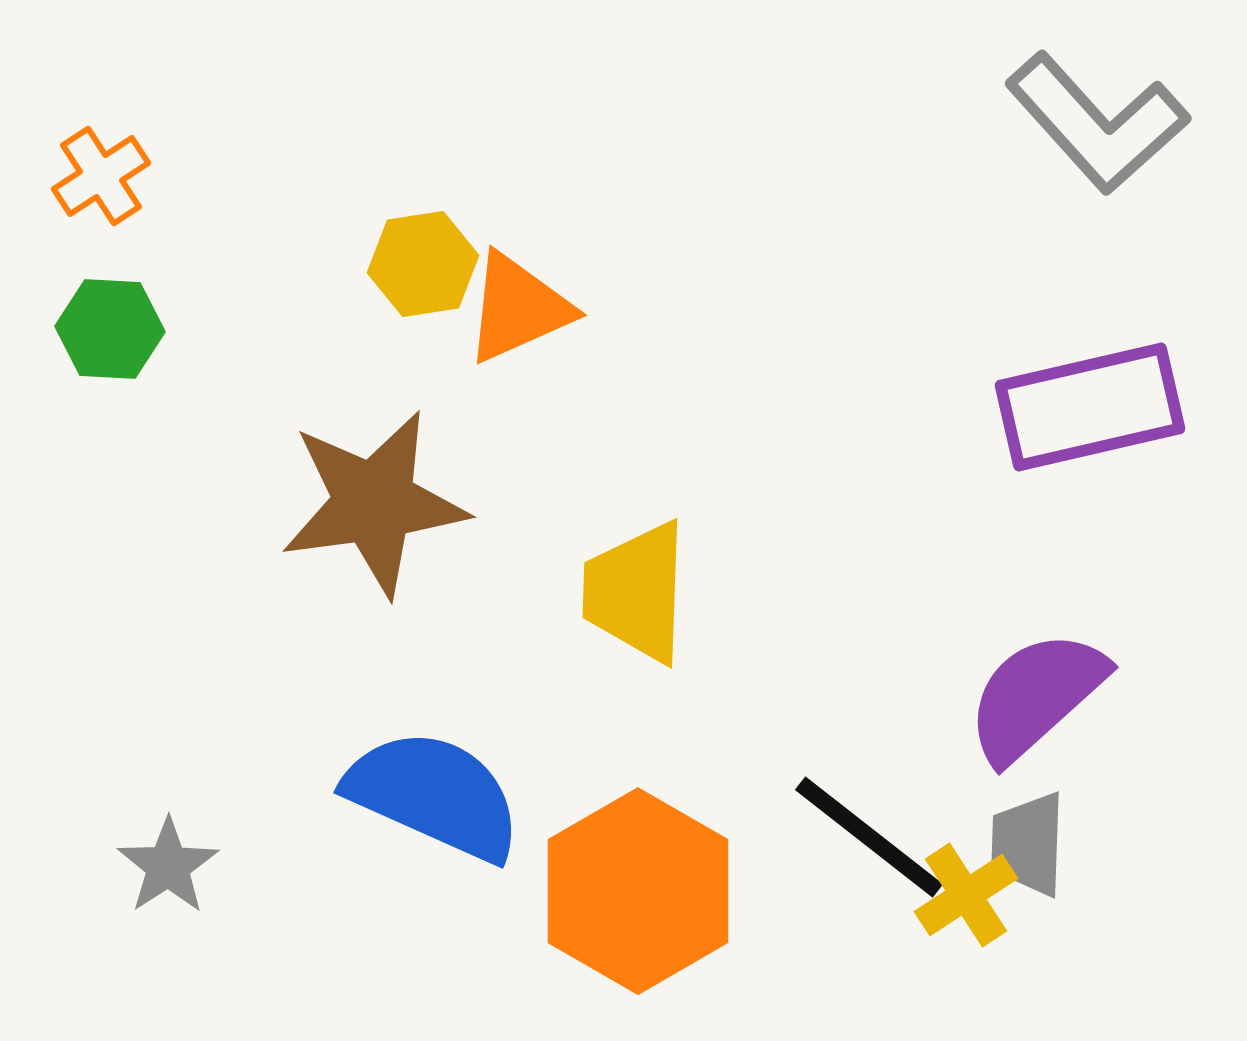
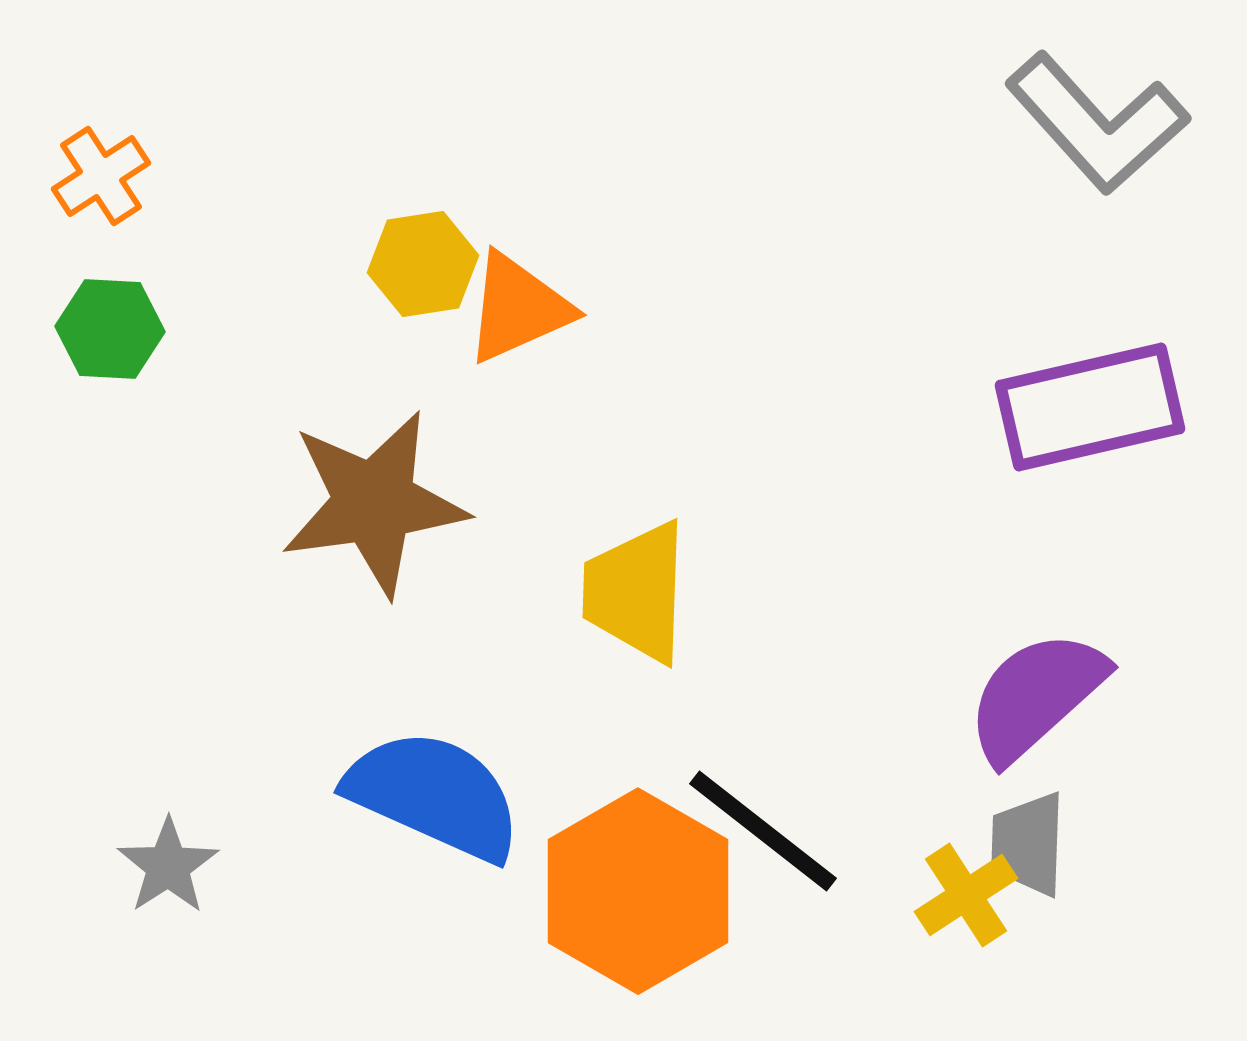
black line: moved 106 px left, 6 px up
